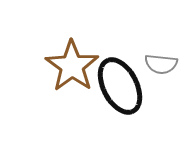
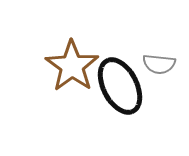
gray semicircle: moved 2 px left
